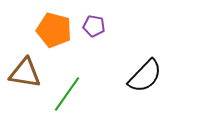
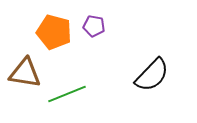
orange pentagon: moved 2 px down
black semicircle: moved 7 px right, 1 px up
green line: rotated 33 degrees clockwise
